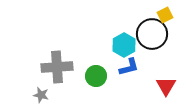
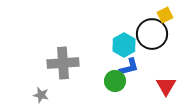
gray cross: moved 6 px right, 4 px up
green circle: moved 19 px right, 5 px down
